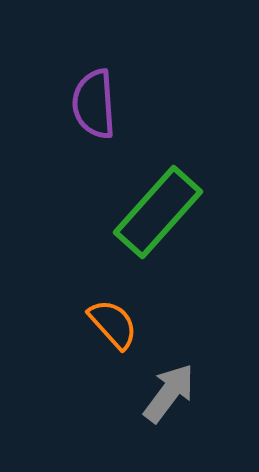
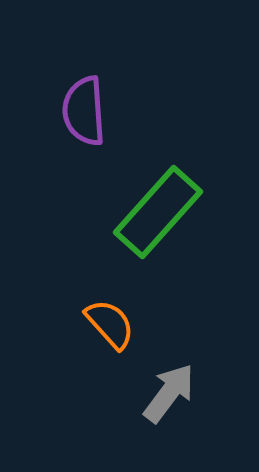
purple semicircle: moved 10 px left, 7 px down
orange semicircle: moved 3 px left
